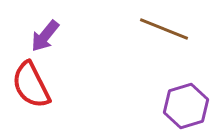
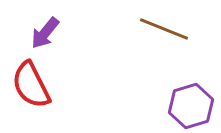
purple arrow: moved 3 px up
purple hexagon: moved 5 px right
